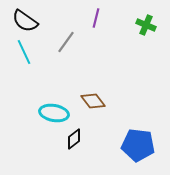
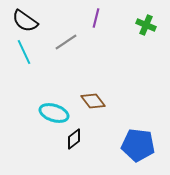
gray line: rotated 20 degrees clockwise
cyan ellipse: rotated 8 degrees clockwise
